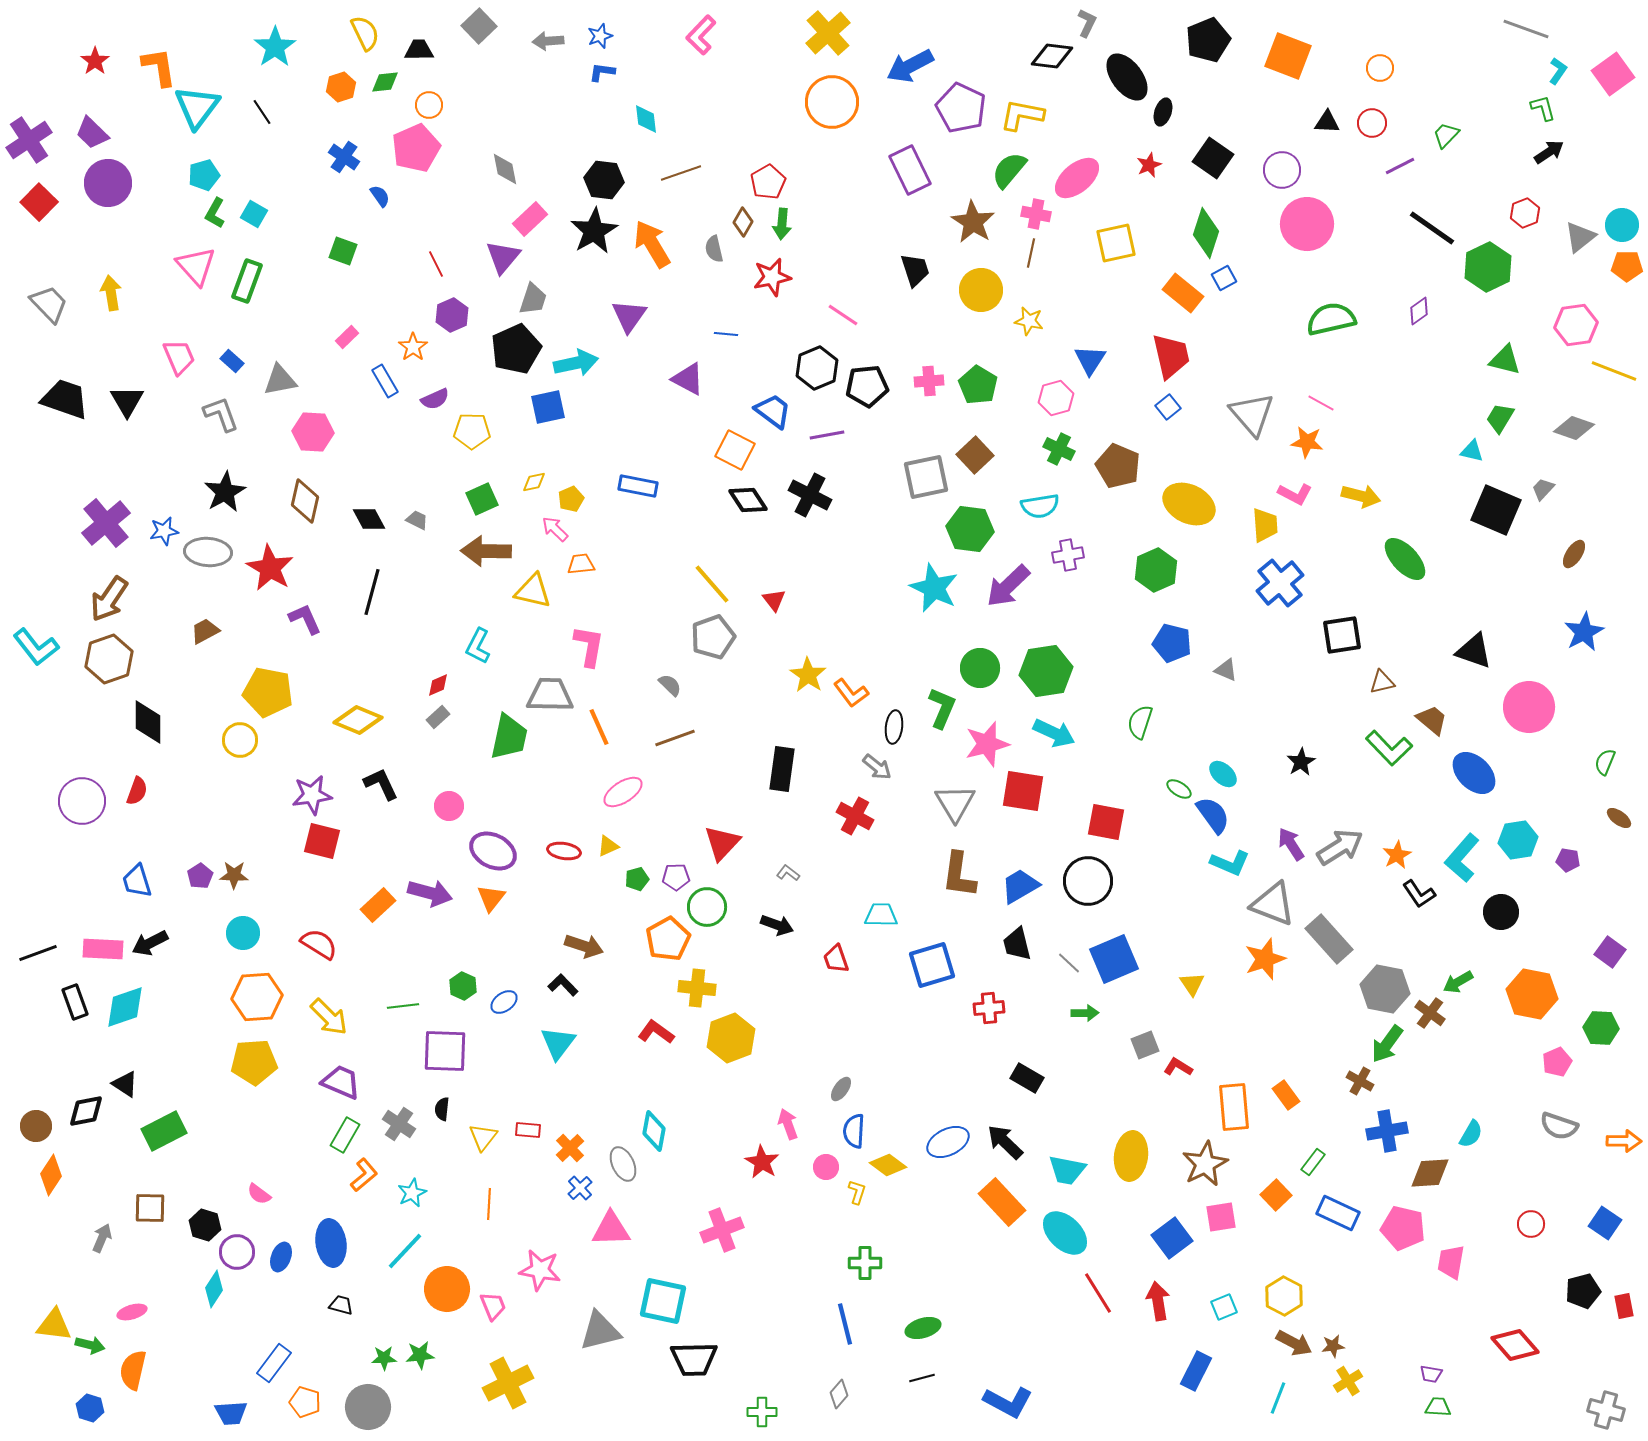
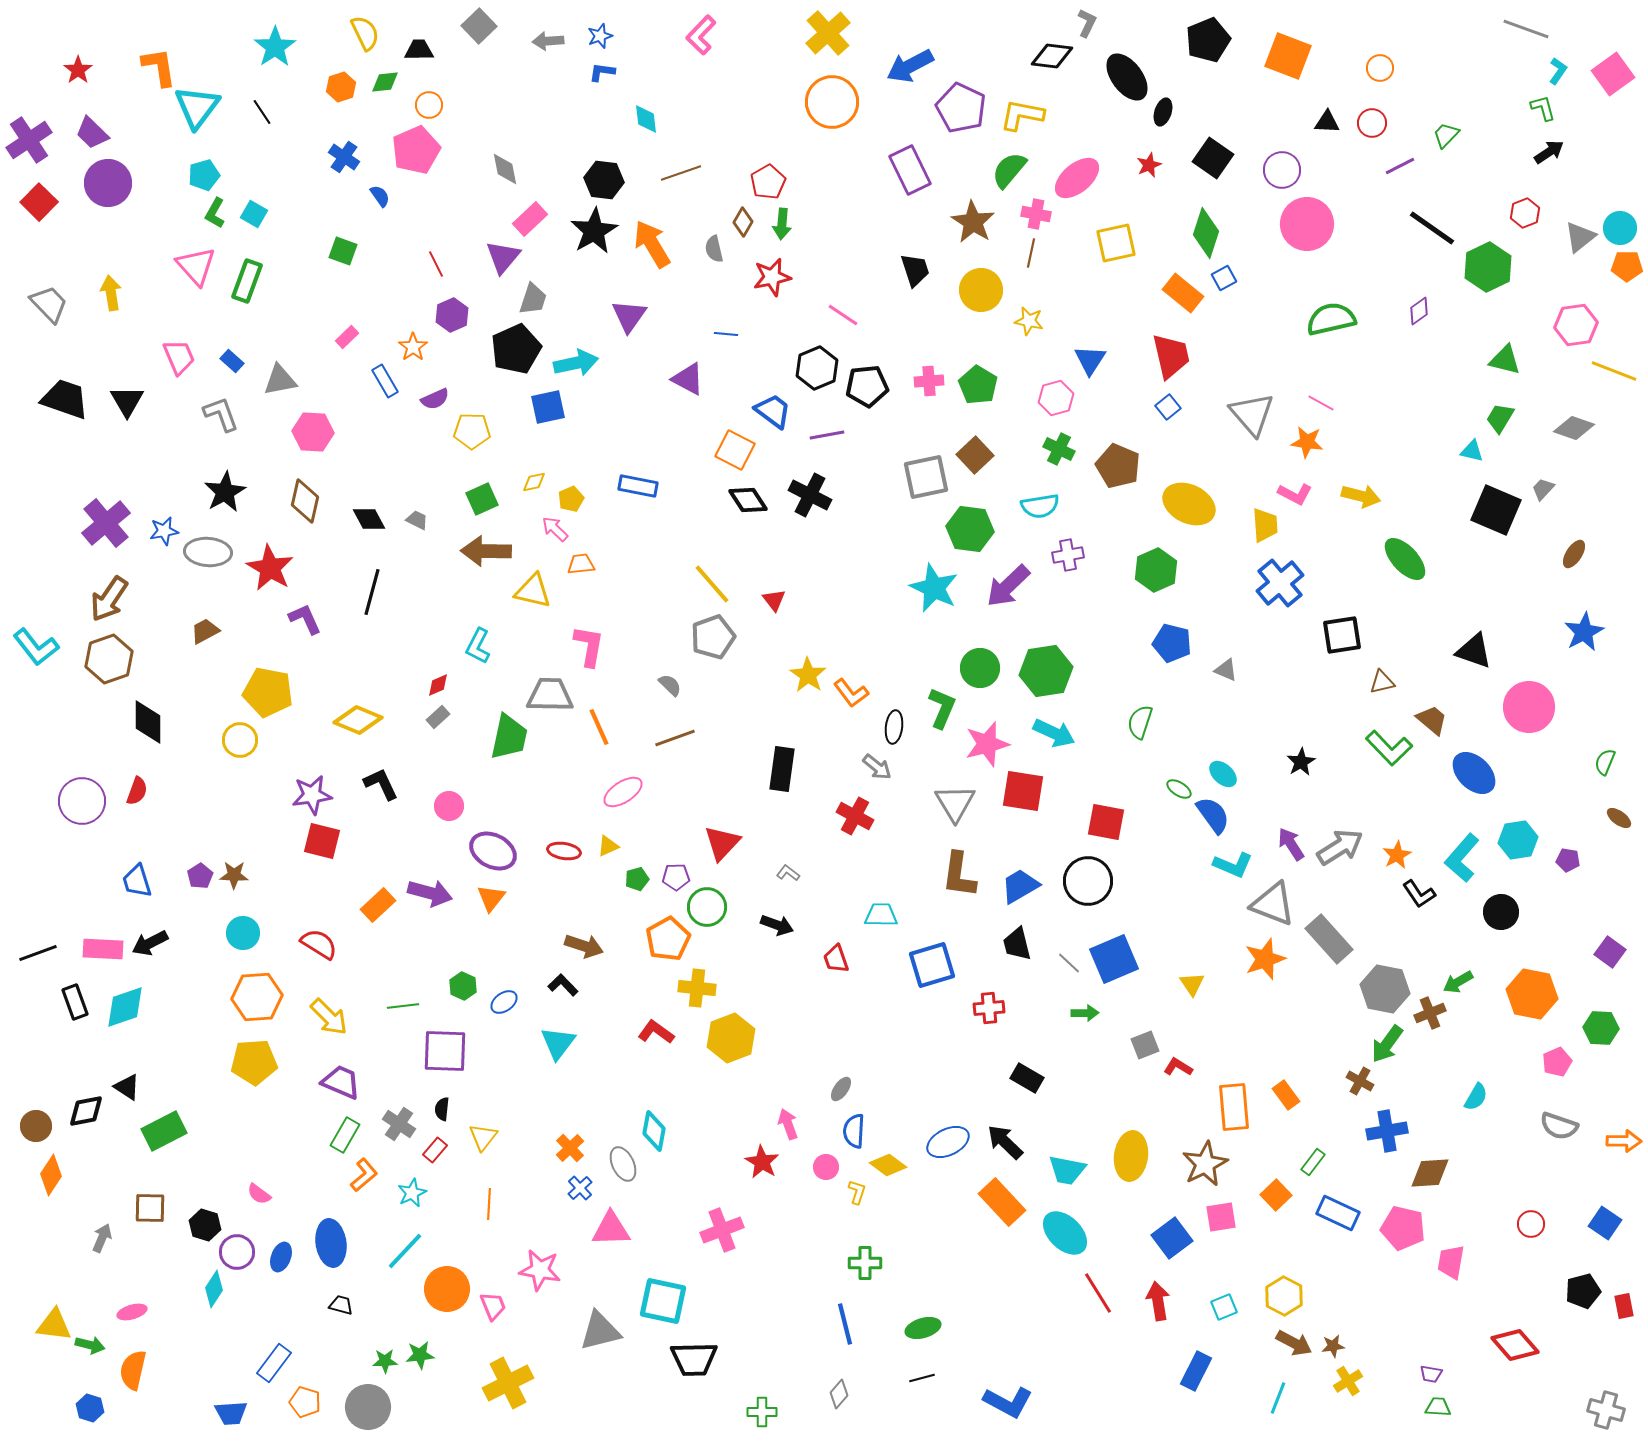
red star at (95, 61): moved 17 px left, 9 px down
pink pentagon at (416, 148): moved 2 px down
cyan circle at (1622, 225): moved 2 px left, 3 px down
cyan L-shape at (1230, 863): moved 3 px right, 2 px down
brown cross at (1430, 1013): rotated 32 degrees clockwise
black triangle at (125, 1084): moved 2 px right, 3 px down
red rectangle at (528, 1130): moved 93 px left, 20 px down; rotated 55 degrees counterclockwise
cyan semicircle at (1471, 1134): moved 5 px right, 37 px up
green star at (384, 1358): moved 1 px right, 3 px down
